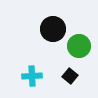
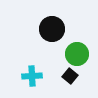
black circle: moved 1 px left
green circle: moved 2 px left, 8 px down
